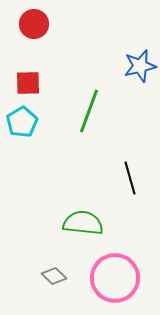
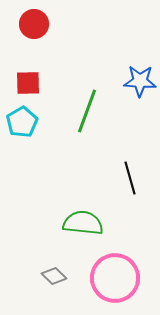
blue star: moved 15 px down; rotated 16 degrees clockwise
green line: moved 2 px left
